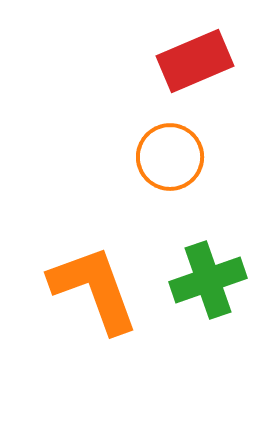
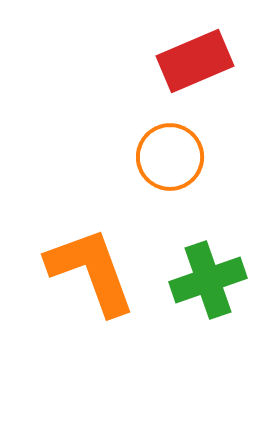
orange L-shape: moved 3 px left, 18 px up
